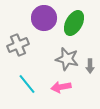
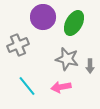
purple circle: moved 1 px left, 1 px up
cyan line: moved 2 px down
